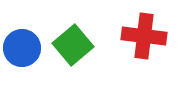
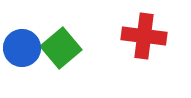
green square: moved 12 px left, 3 px down
